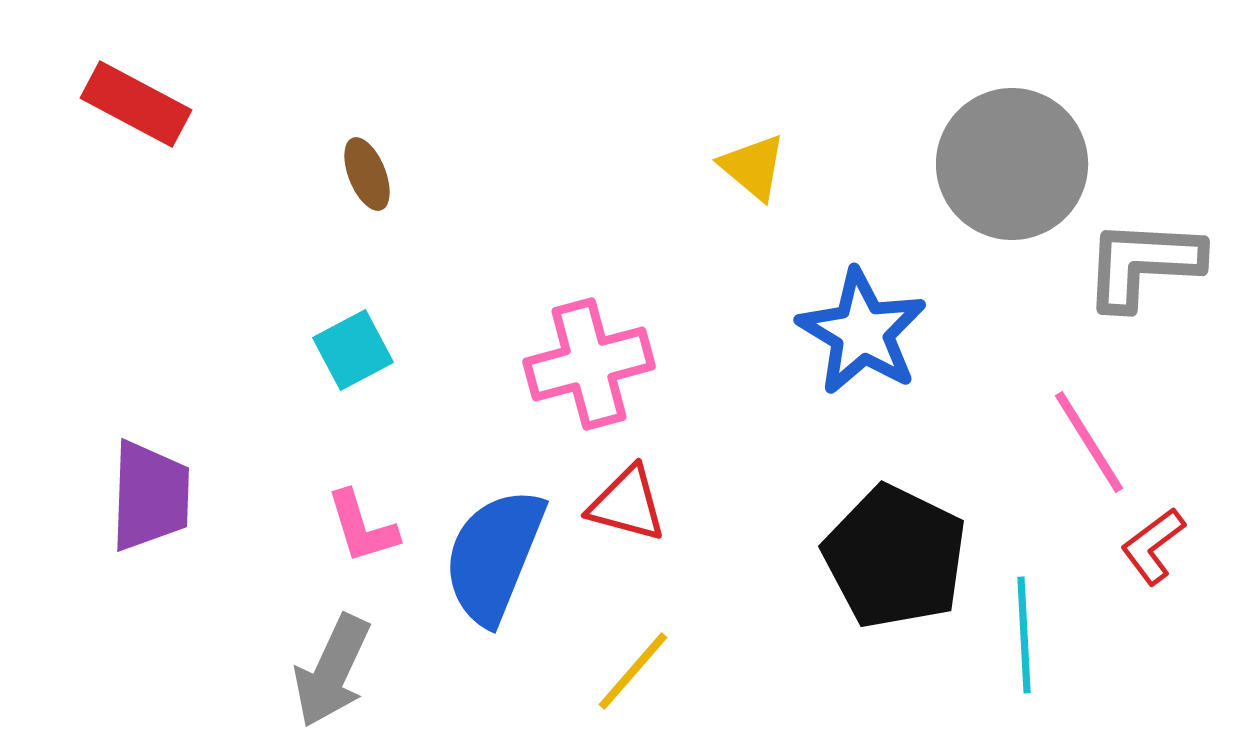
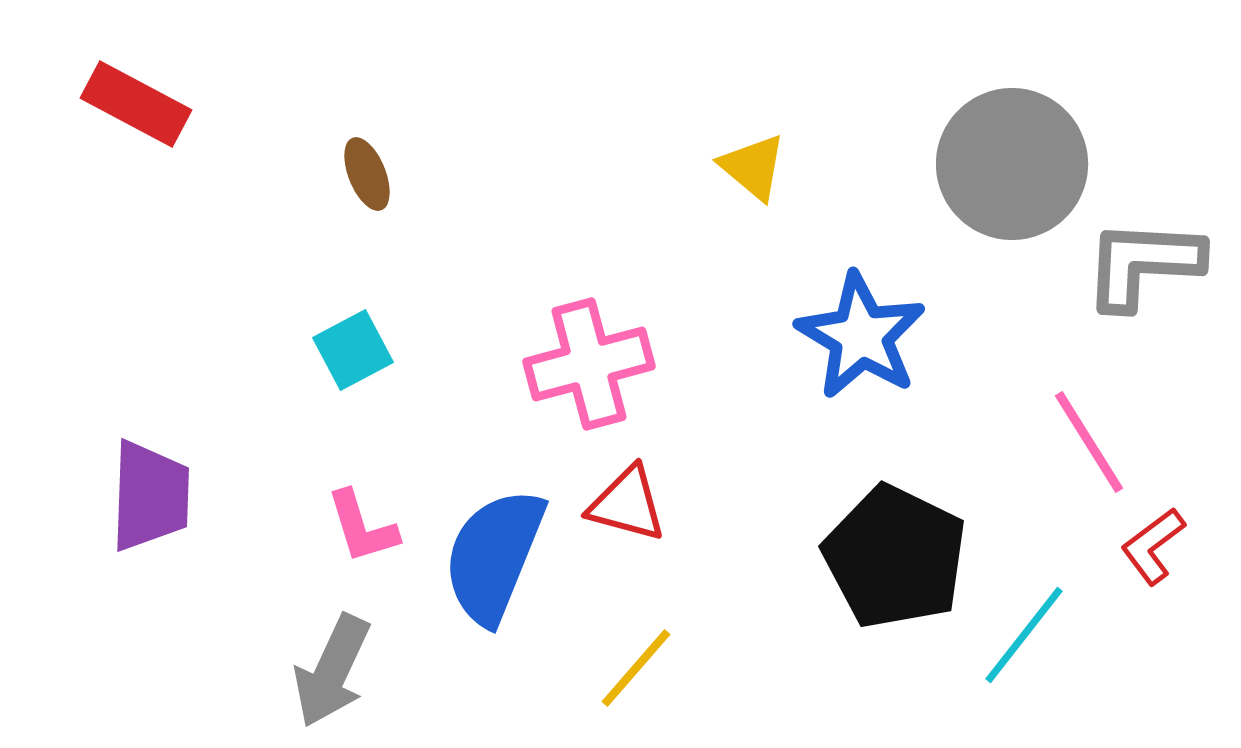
blue star: moved 1 px left, 4 px down
cyan line: rotated 41 degrees clockwise
yellow line: moved 3 px right, 3 px up
